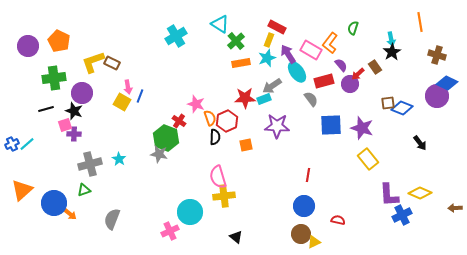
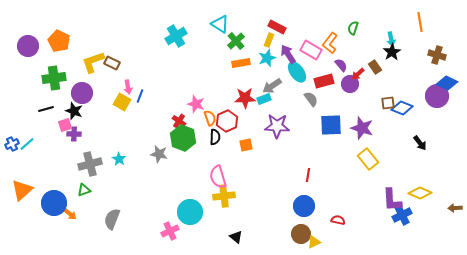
green hexagon at (166, 138): moved 17 px right
purple L-shape at (389, 195): moved 3 px right, 5 px down
